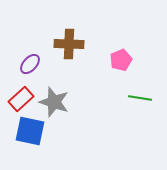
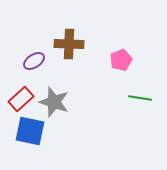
purple ellipse: moved 4 px right, 3 px up; rotated 15 degrees clockwise
